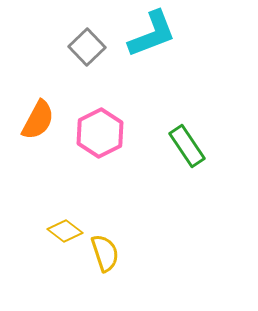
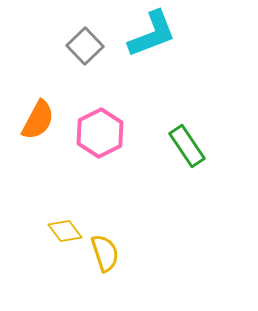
gray square: moved 2 px left, 1 px up
yellow diamond: rotated 16 degrees clockwise
